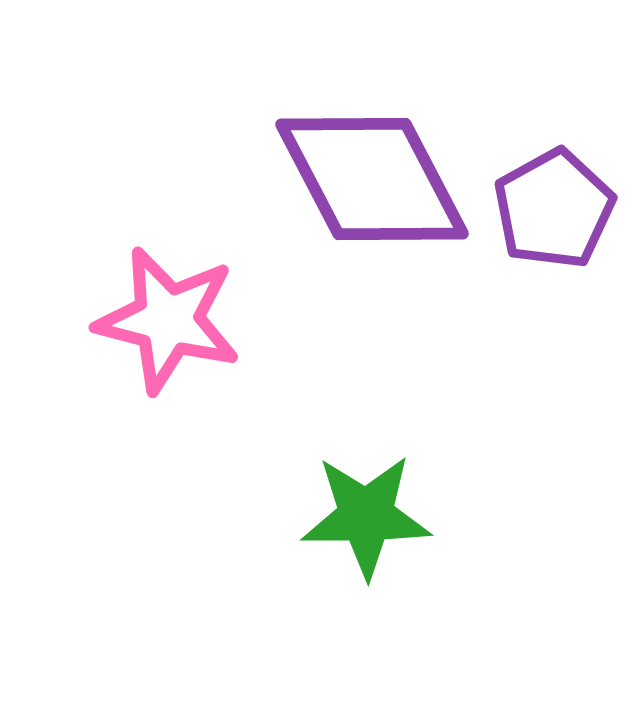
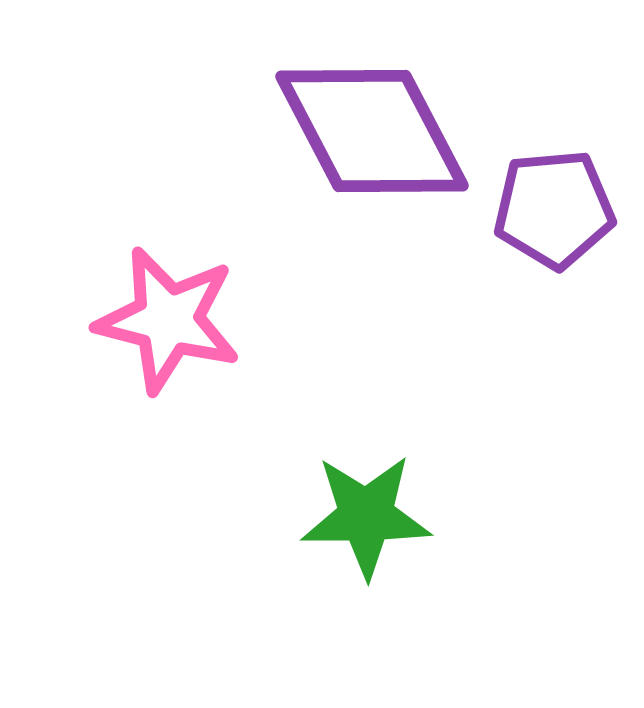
purple diamond: moved 48 px up
purple pentagon: rotated 24 degrees clockwise
